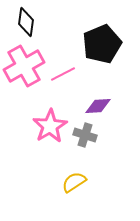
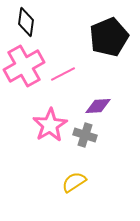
black pentagon: moved 7 px right, 7 px up
pink star: moved 1 px up
